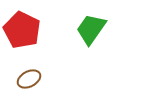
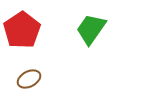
red pentagon: rotated 12 degrees clockwise
